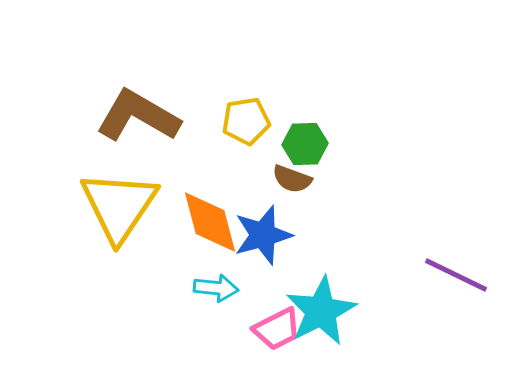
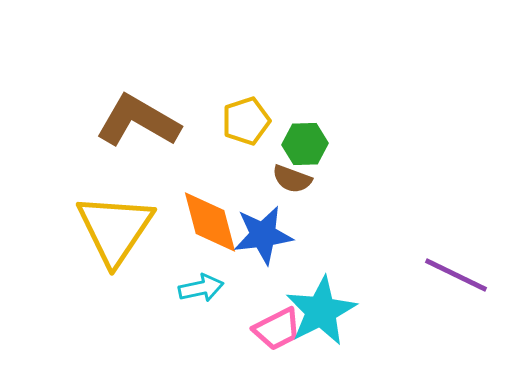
brown L-shape: moved 5 px down
yellow pentagon: rotated 9 degrees counterclockwise
yellow triangle: moved 4 px left, 23 px down
blue star: rotated 8 degrees clockwise
cyan arrow: moved 15 px left; rotated 18 degrees counterclockwise
